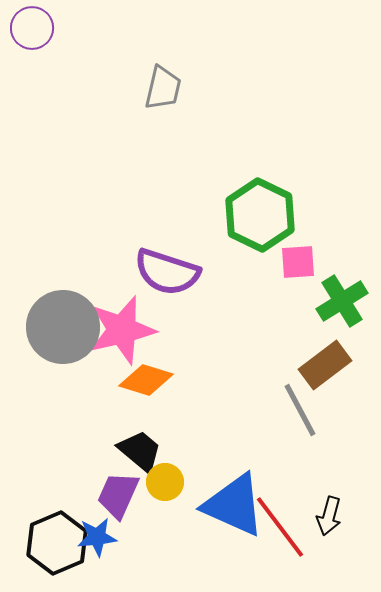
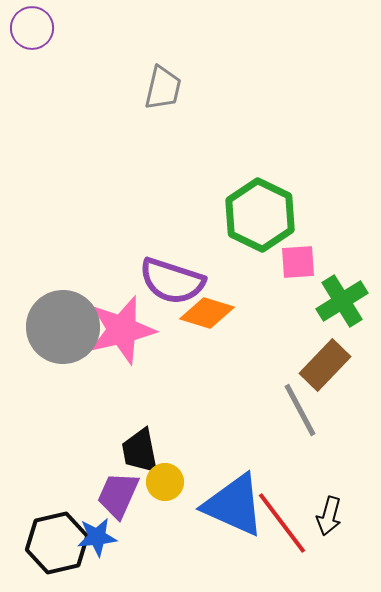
purple semicircle: moved 5 px right, 9 px down
brown rectangle: rotated 9 degrees counterclockwise
orange diamond: moved 61 px right, 67 px up
black trapezoid: rotated 141 degrees counterclockwise
red line: moved 2 px right, 4 px up
black hexagon: rotated 10 degrees clockwise
